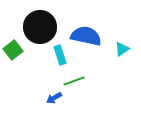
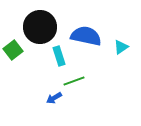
cyan triangle: moved 1 px left, 2 px up
cyan rectangle: moved 1 px left, 1 px down
